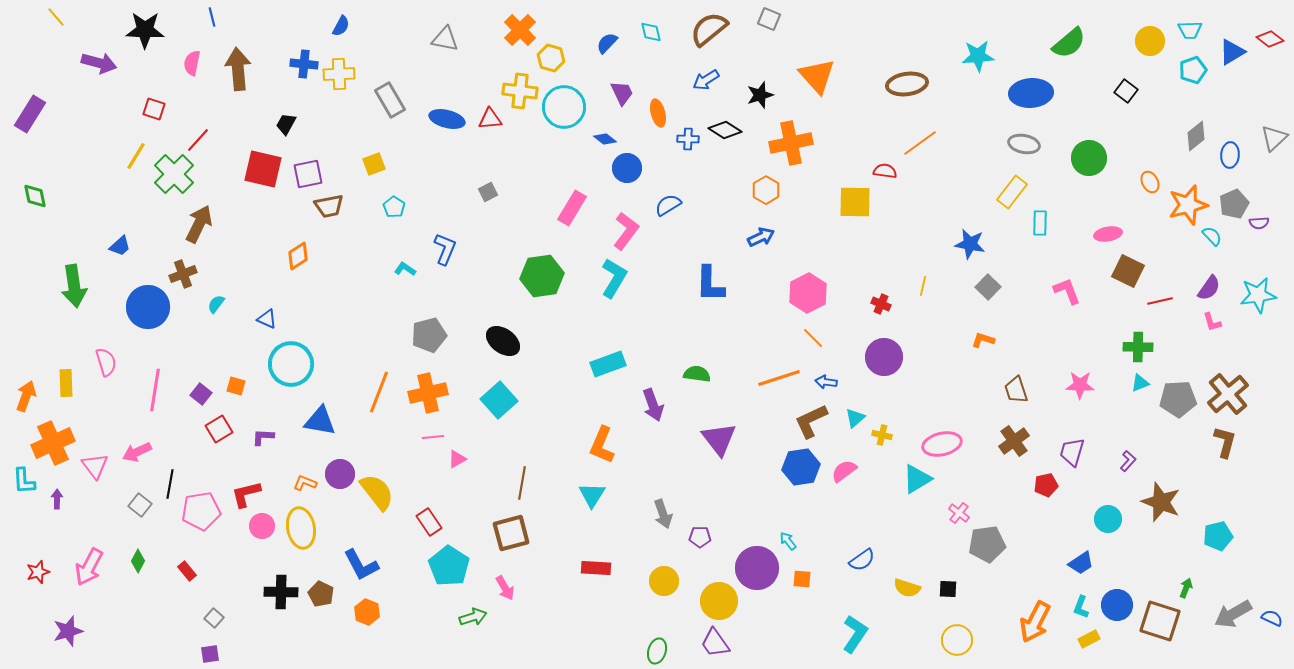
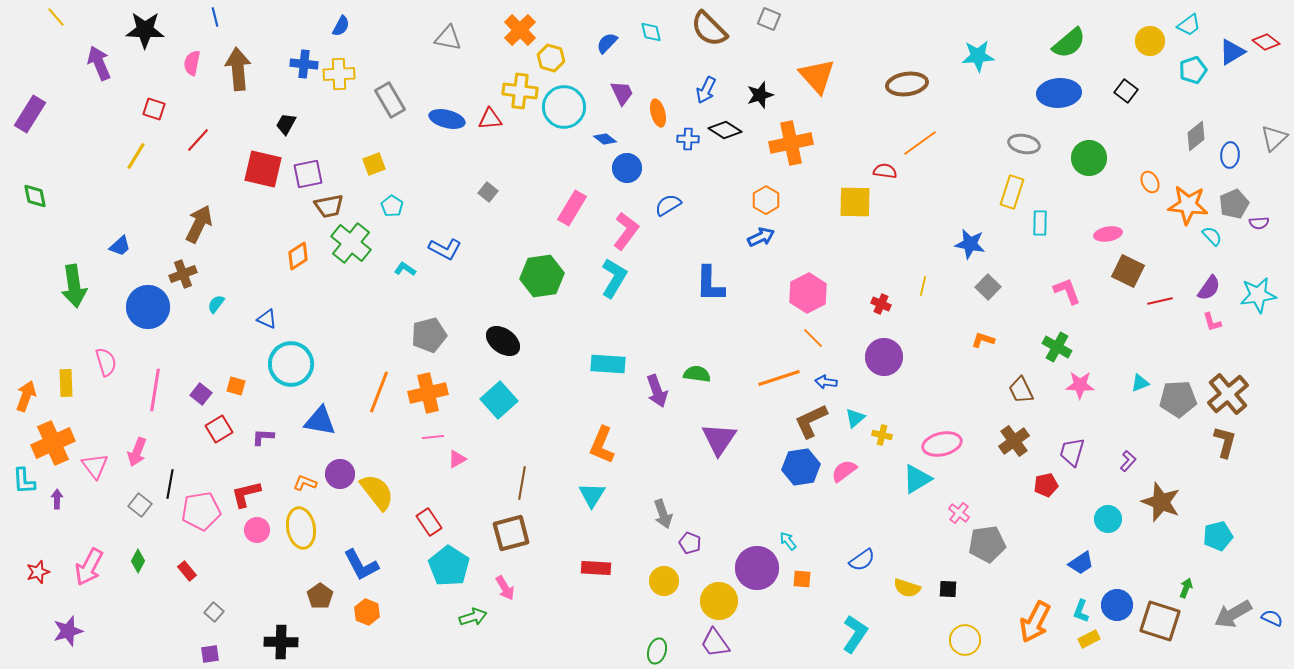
blue line at (212, 17): moved 3 px right
brown semicircle at (709, 29): rotated 96 degrees counterclockwise
cyan trapezoid at (1190, 30): moved 1 px left, 5 px up; rotated 35 degrees counterclockwise
gray triangle at (445, 39): moved 3 px right, 1 px up
red diamond at (1270, 39): moved 4 px left, 3 px down
purple arrow at (99, 63): rotated 128 degrees counterclockwise
blue arrow at (706, 80): moved 10 px down; rotated 32 degrees counterclockwise
blue ellipse at (1031, 93): moved 28 px right
green cross at (174, 174): moved 177 px right, 69 px down; rotated 6 degrees counterclockwise
orange hexagon at (766, 190): moved 10 px down
gray square at (488, 192): rotated 24 degrees counterclockwise
yellow rectangle at (1012, 192): rotated 20 degrees counterclockwise
orange star at (1188, 205): rotated 21 degrees clockwise
cyan pentagon at (394, 207): moved 2 px left, 1 px up
blue L-shape at (445, 249): rotated 96 degrees clockwise
green cross at (1138, 347): moved 81 px left; rotated 28 degrees clockwise
cyan rectangle at (608, 364): rotated 24 degrees clockwise
brown trapezoid at (1016, 390): moved 5 px right; rotated 8 degrees counterclockwise
purple arrow at (653, 405): moved 4 px right, 14 px up
purple triangle at (719, 439): rotated 12 degrees clockwise
pink arrow at (137, 452): rotated 44 degrees counterclockwise
pink circle at (262, 526): moved 5 px left, 4 px down
purple pentagon at (700, 537): moved 10 px left, 6 px down; rotated 20 degrees clockwise
black cross at (281, 592): moved 50 px down
brown pentagon at (321, 594): moved 1 px left, 2 px down; rotated 10 degrees clockwise
cyan L-shape at (1081, 607): moved 4 px down
gray square at (214, 618): moved 6 px up
yellow circle at (957, 640): moved 8 px right
